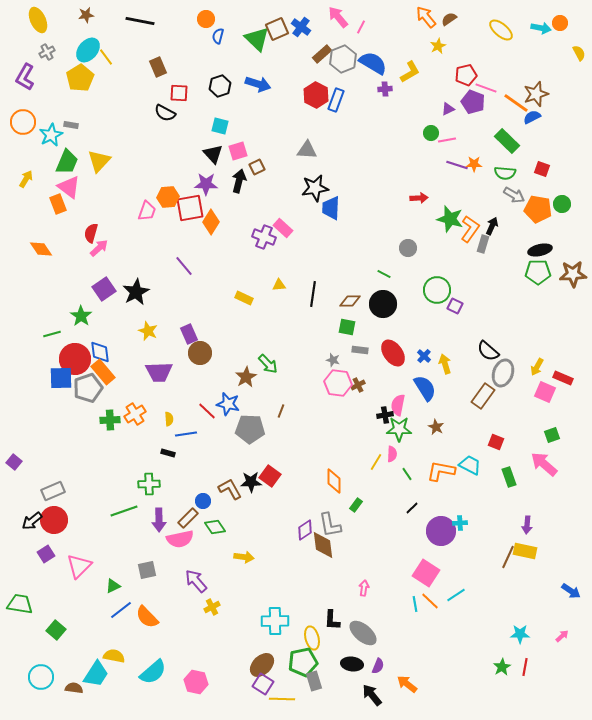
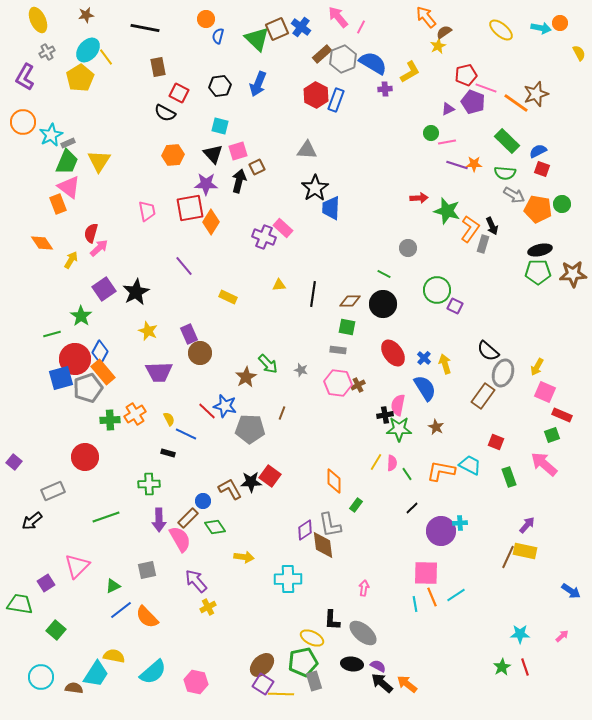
brown semicircle at (449, 19): moved 5 px left, 13 px down
black line at (140, 21): moved 5 px right, 7 px down
brown rectangle at (158, 67): rotated 12 degrees clockwise
blue arrow at (258, 84): rotated 95 degrees clockwise
black hexagon at (220, 86): rotated 10 degrees clockwise
red square at (179, 93): rotated 24 degrees clockwise
blue semicircle at (532, 117): moved 6 px right, 34 px down
gray rectangle at (71, 125): moved 3 px left, 18 px down; rotated 32 degrees counterclockwise
pink line at (447, 140): moved 2 px down
yellow triangle at (99, 161): rotated 10 degrees counterclockwise
yellow arrow at (26, 179): moved 45 px right, 81 px down
black star at (315, 188): rotated 24 degrees counterclockwise
orange hexagon at (168, 197): moved 5 px right, 42 px up
pink trapezoid at (147, 211): rotated 30 degrees counterclockwise
green star at (450, 219): moved 3 px left, 8 px up
black arrow at (492, 226): rotated 132 degrees clockwise
orange diamond at (41, 249): moved 1 px right, 6 px up
yellow rectangle at (244, 298): moved 16 px left, 1 px up
gray rectangle at (360, 350): moved 22 px left
blue diamond at (100, 352): rotated 35 degrees clockwise
blue cross at (424, 356): moved 2 px down
gray star at (333, 360): moved 32 px left, 10 px down
blue square at (61, 378): rotated 15 degrees counterclockwise
red rectangle at (563, 378): moved 1 px left, 37 px down
blue star at (228, 404): moved 3 px left, 2 px down
brown line at (281, 411): moved 1 px right, 2 px down
yellow semicircle at (169, 419): rotated 24 degrees counterclockwise
blue line at (186, 434): rotated 35 degrees clockwise
pink semicircle at (392, 454): moved 9 px down
green line at (124, 511): moved 18 px left, 6 px down
red circle at (54, 520): moved 31 px right, 63 px up
purple arrow at (527, 525): rotated 144 degrees counterclockwise
pink semicircle at (180, 539): rotated 108 degrees counterclockwise
purple square at (46, 554): moved 29 px down
pink triangle at (79, 566): moved 2 px left
pink square at (426, 573): rotated 32 degrees counterclockwise
orange line at (430, 601): moved 2 px right, 4 px up; rotated 24 degrees clockwise
yellow cross at (212, 607): moved 4 px left
cyan cross at (275, 621): moved 13 px right, 42 px up
yellow ellipse at (312, 638): rotated 50 degrees counterclockwise
purple semicircle at (378, 666): rotated 84 degrees counterclockwise
red line at (525, 667): rotated 30 degrees counterclockwise
black arrow at (372, 695): moved 10 px right, 12 px up; rotated 10 degrees counterclockwise
yellow line at (282, 699): moved 1 px left, 5 px up
